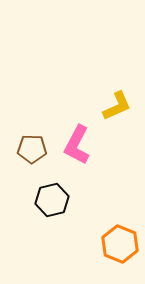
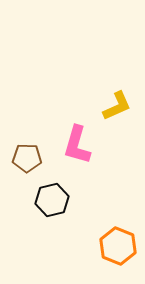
pink L-shape: rotated 12 degrees counterclockwise
brown pentagon: moved 5 px left, 9 px down
orange hexagon: moved 2 px left, 2 px down
